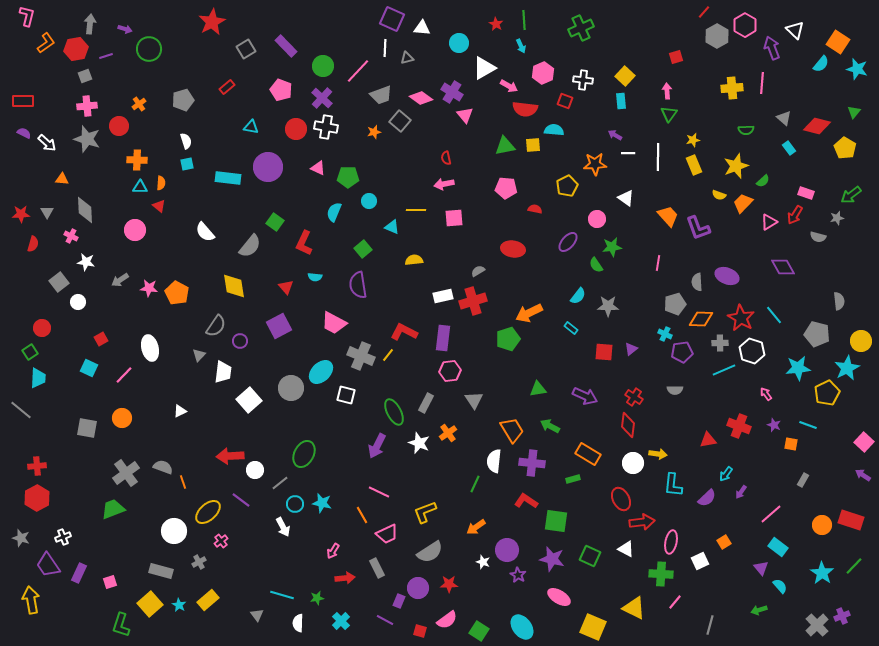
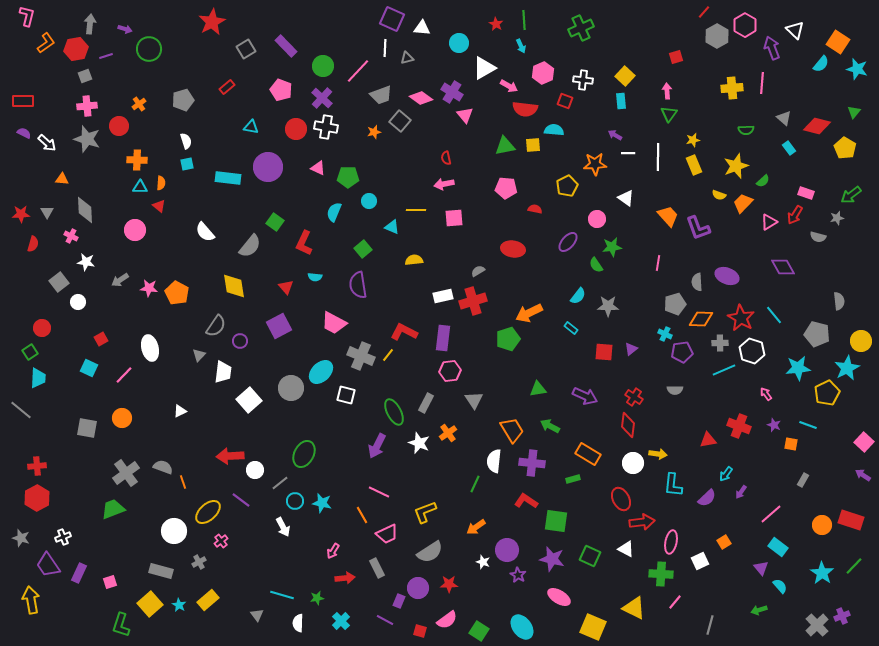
cyan circle at (295, 504): moved 3 px up
